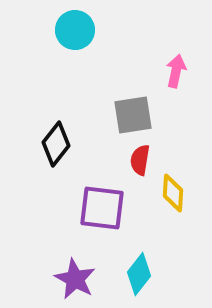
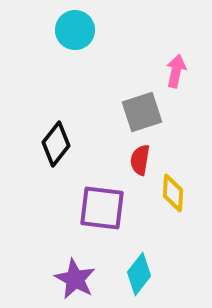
gray square: moved 9 px right, 3 px up; rotated 9 degrees counterclockwise
